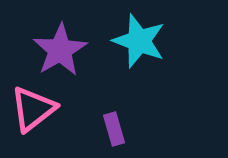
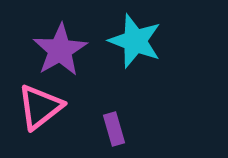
cyan star: moved 4 px left
pink triangle: moved 7 px right, 2 px up
